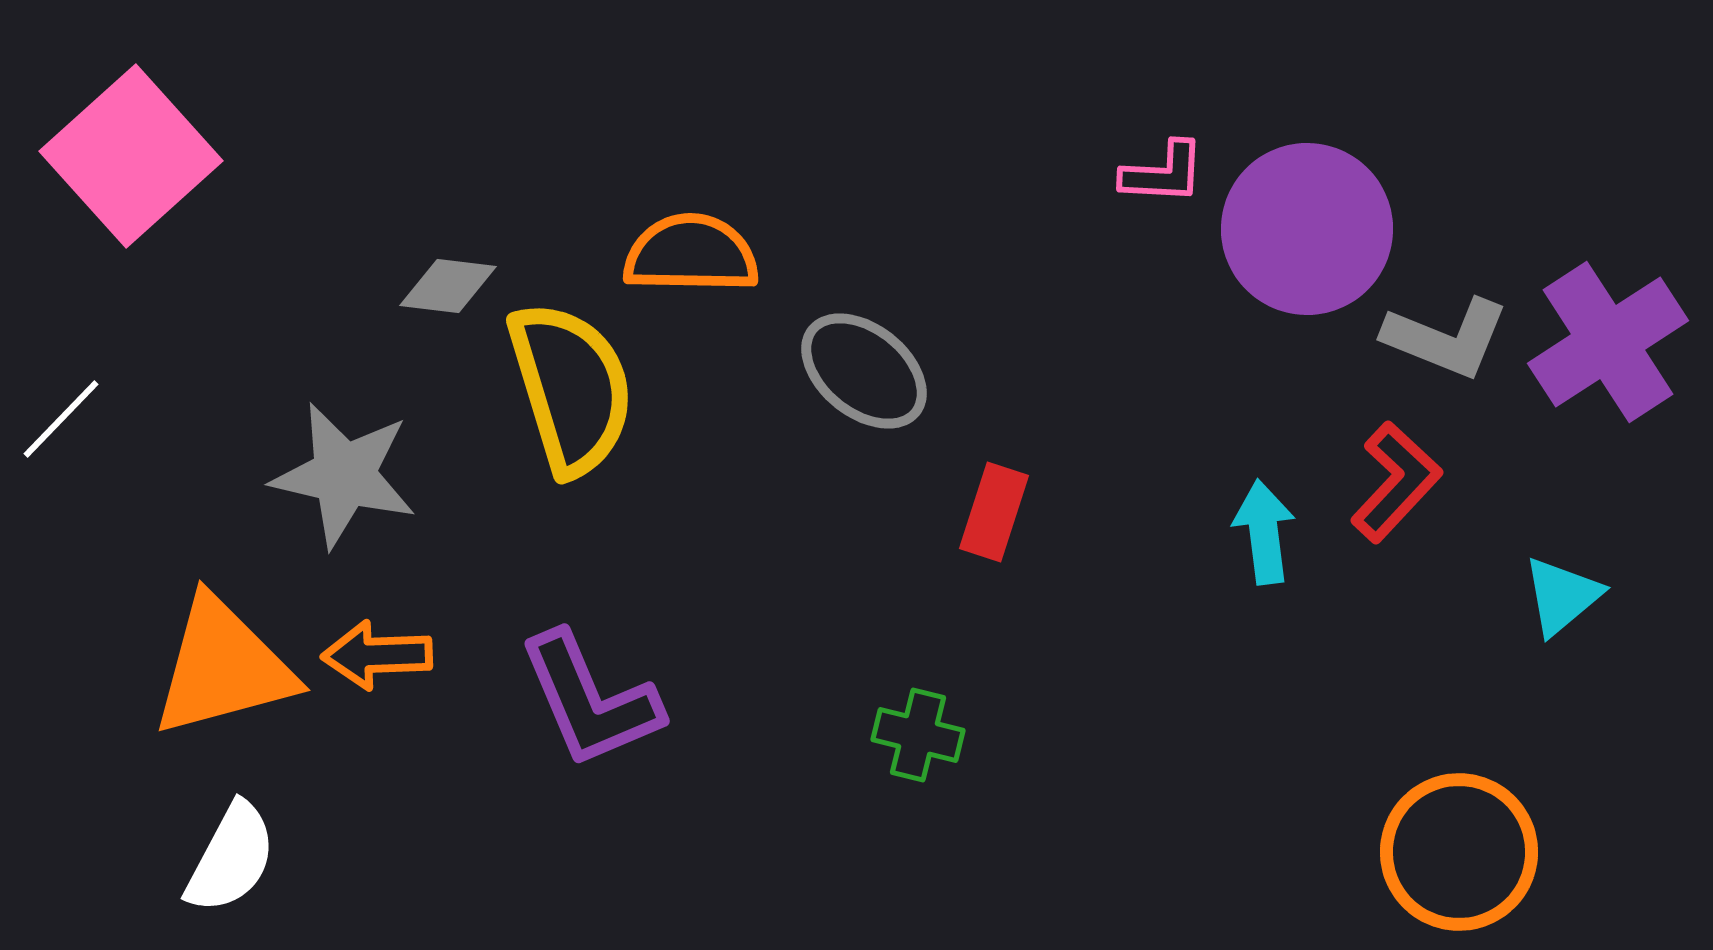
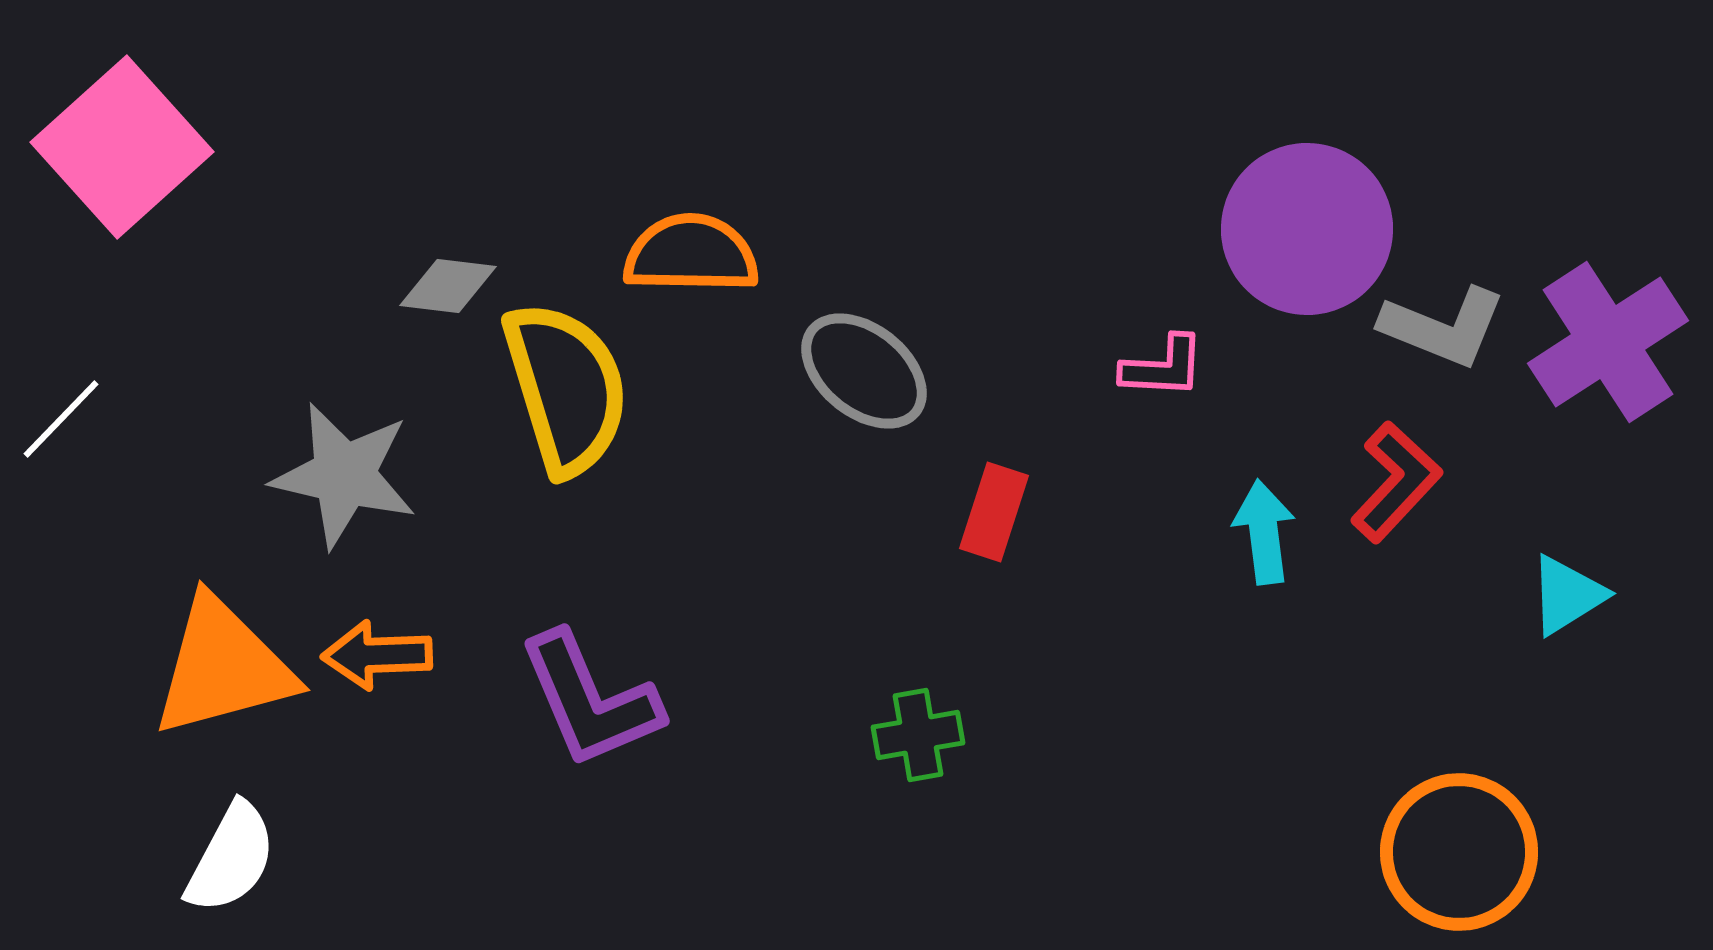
pink square: moved 9 px left, 9 px up
pink L-shape: moved 194 px down
gray L-shape: moved 3 px left, 11 px up
yellow semicircle: moved 5 px left
cyan triangle: moved 5 px right, 1 px up; rotated 8 degrees clockwise
green cross: rotated 24 degrees counterclockwise
